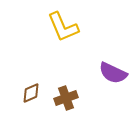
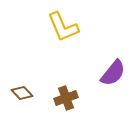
purple semicircle: rotated 76 degrees counterclockwise
brown diamond: moved 9 px left; rotated 70 degrees clockwise
